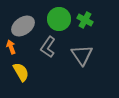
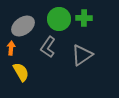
green cross: moved 1 px left, 2 px up; rotated 28 degrees counterclockwise
orange arrow: moved 1 px down; rotated 24 degrees clockwise
gray triangle: rotated 30 degrees clockwise
